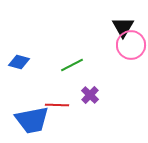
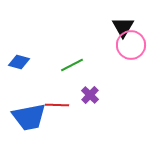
blue trapezoid: moved 3 px left, 3 px up
